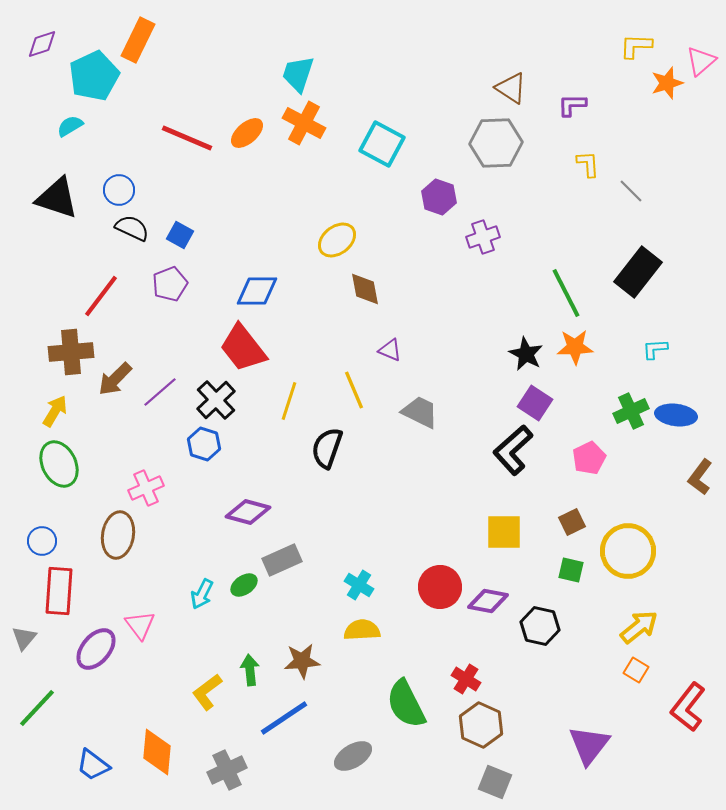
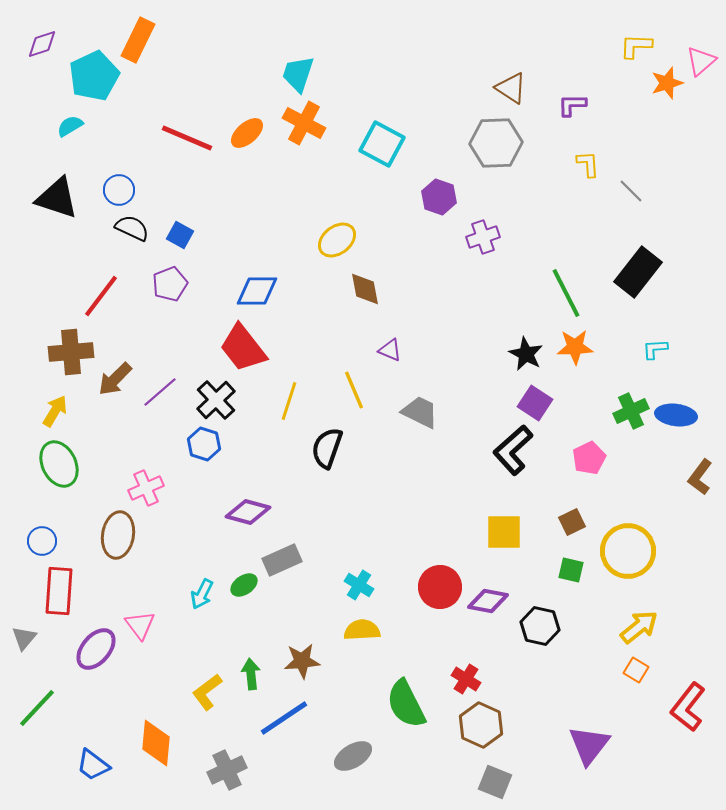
green arrow at (250, 670): moved 1 px right, 4 px down
orange diamond at (157, 752): moved 1 px left, 9 px up
